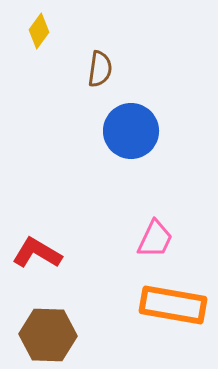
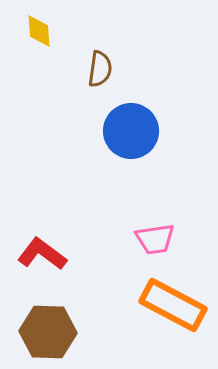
yellow diamond: rotated 40 degrees counterclockwise
pink trapezoid: rotated 57 degrees clockwise
red L-shape: moved 5 px right, 1 px down; rotated 6 degrees clockwise
orange rectangle: rotated 18 degrees clockwise
brown hexagon: moved 3 px up
